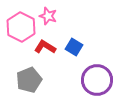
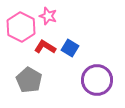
blue square: moved 4 px left, 1 px down
gray pentagon: rotated 20 degrees counterclockwise
